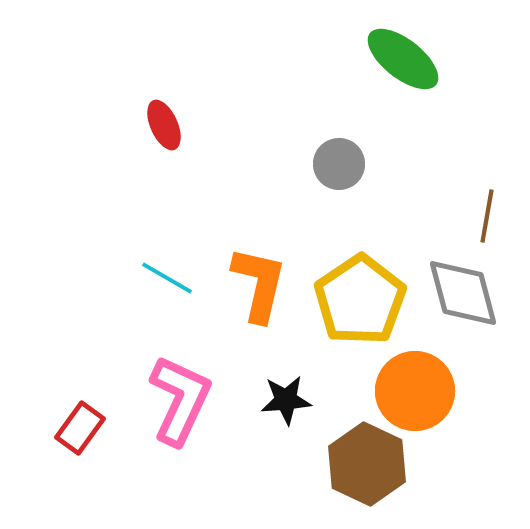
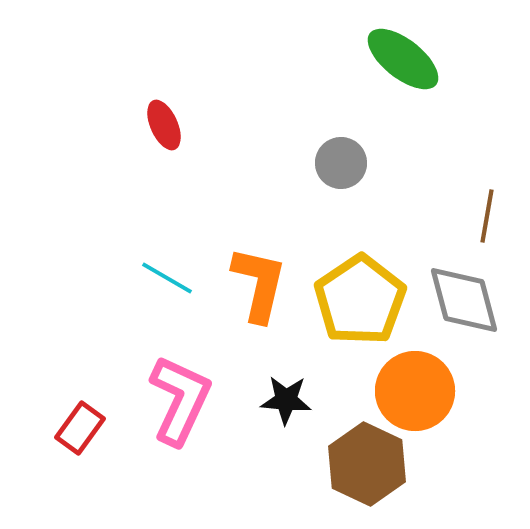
gray circle: moved 2 px right, 1 px up
gray diamond: moved 1 px right, 7 px down
black star: rotated 9 degrees clockwise
